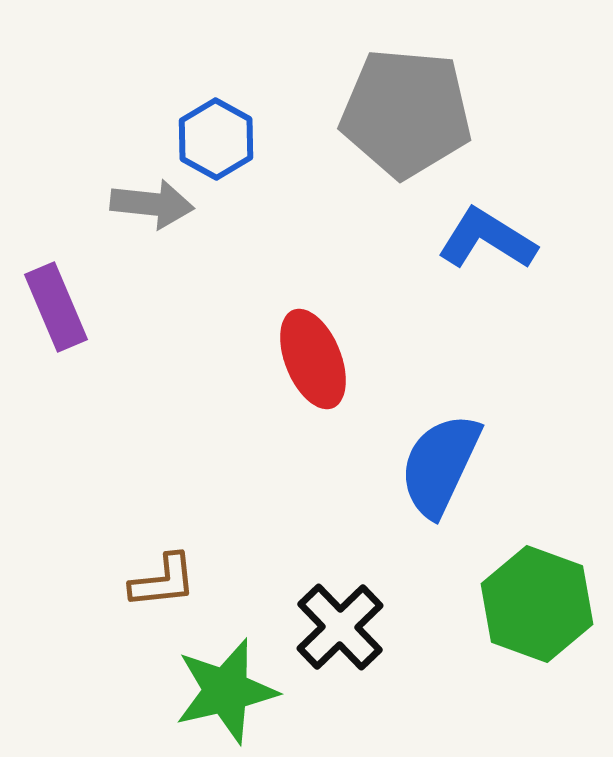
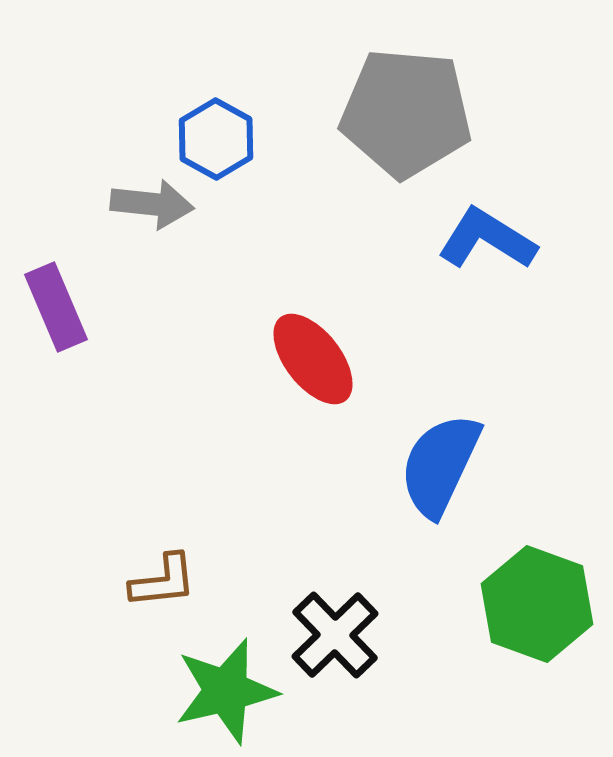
red ellipse: rotated 16 degrees counterclockwise
black cross: moved 5 px left, 8 px down
